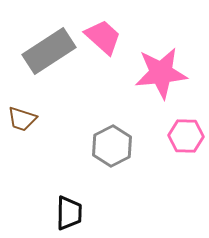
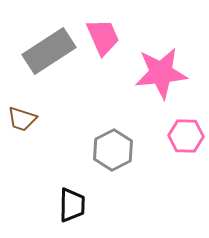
pink trapezoid: rotated 24 degrees clockwise
gray hexagon: moved 1 px right, 4 px down
black trapezoid: moved 3 px right, 8 px up
